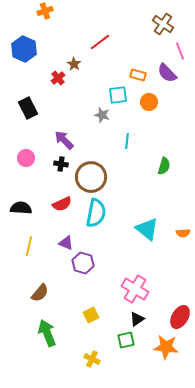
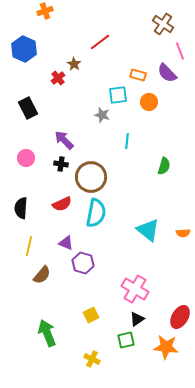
black semicircle: rotated 90 degrees counterclockwise
cyan triangle: moved 1 px right, 1 px down
brown semicircle: moved 2 px right, 18 px up
